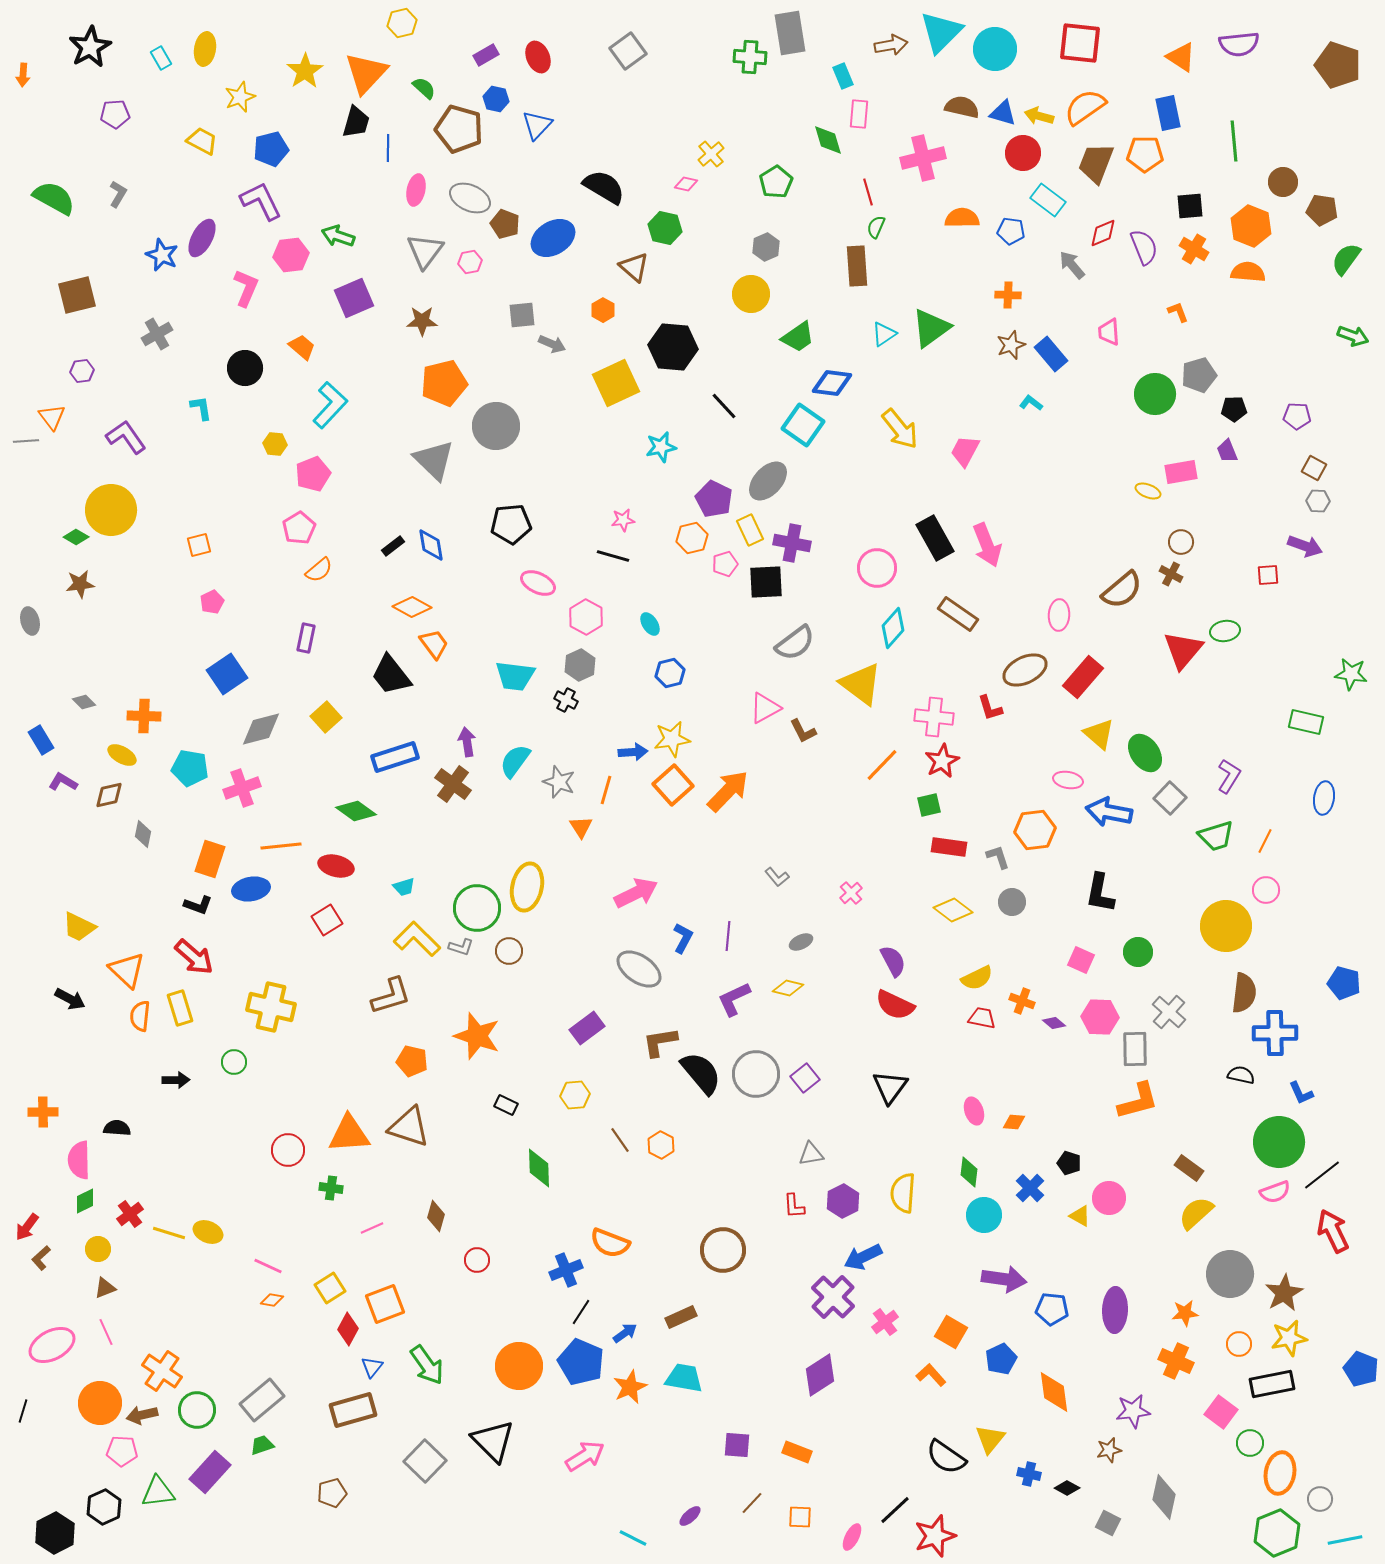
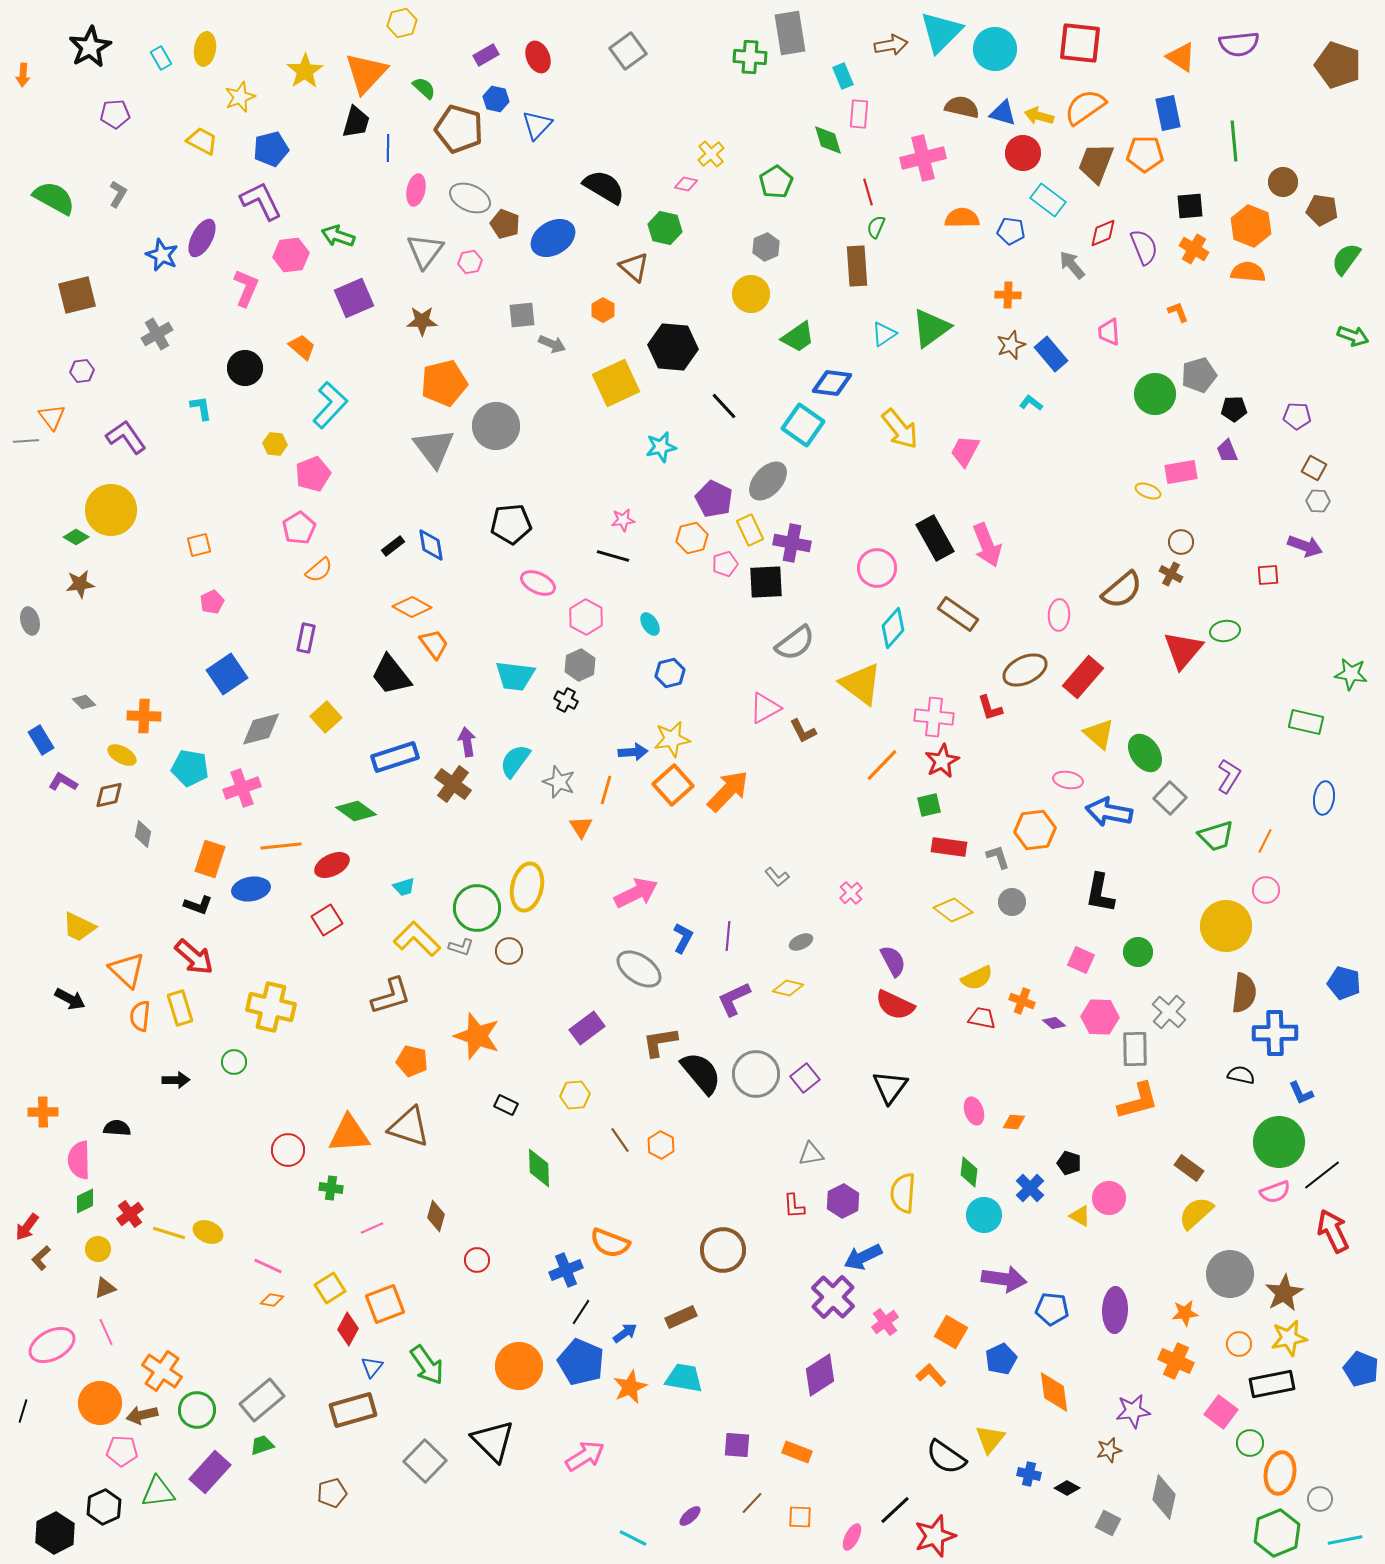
gray triangle at (434, 460): moved 12 px up; rotated 9 degrees clockwise
red ellipse at (336, 866): moved 4 px left, 1 px up; rotated 40 degrees counterclockwise
